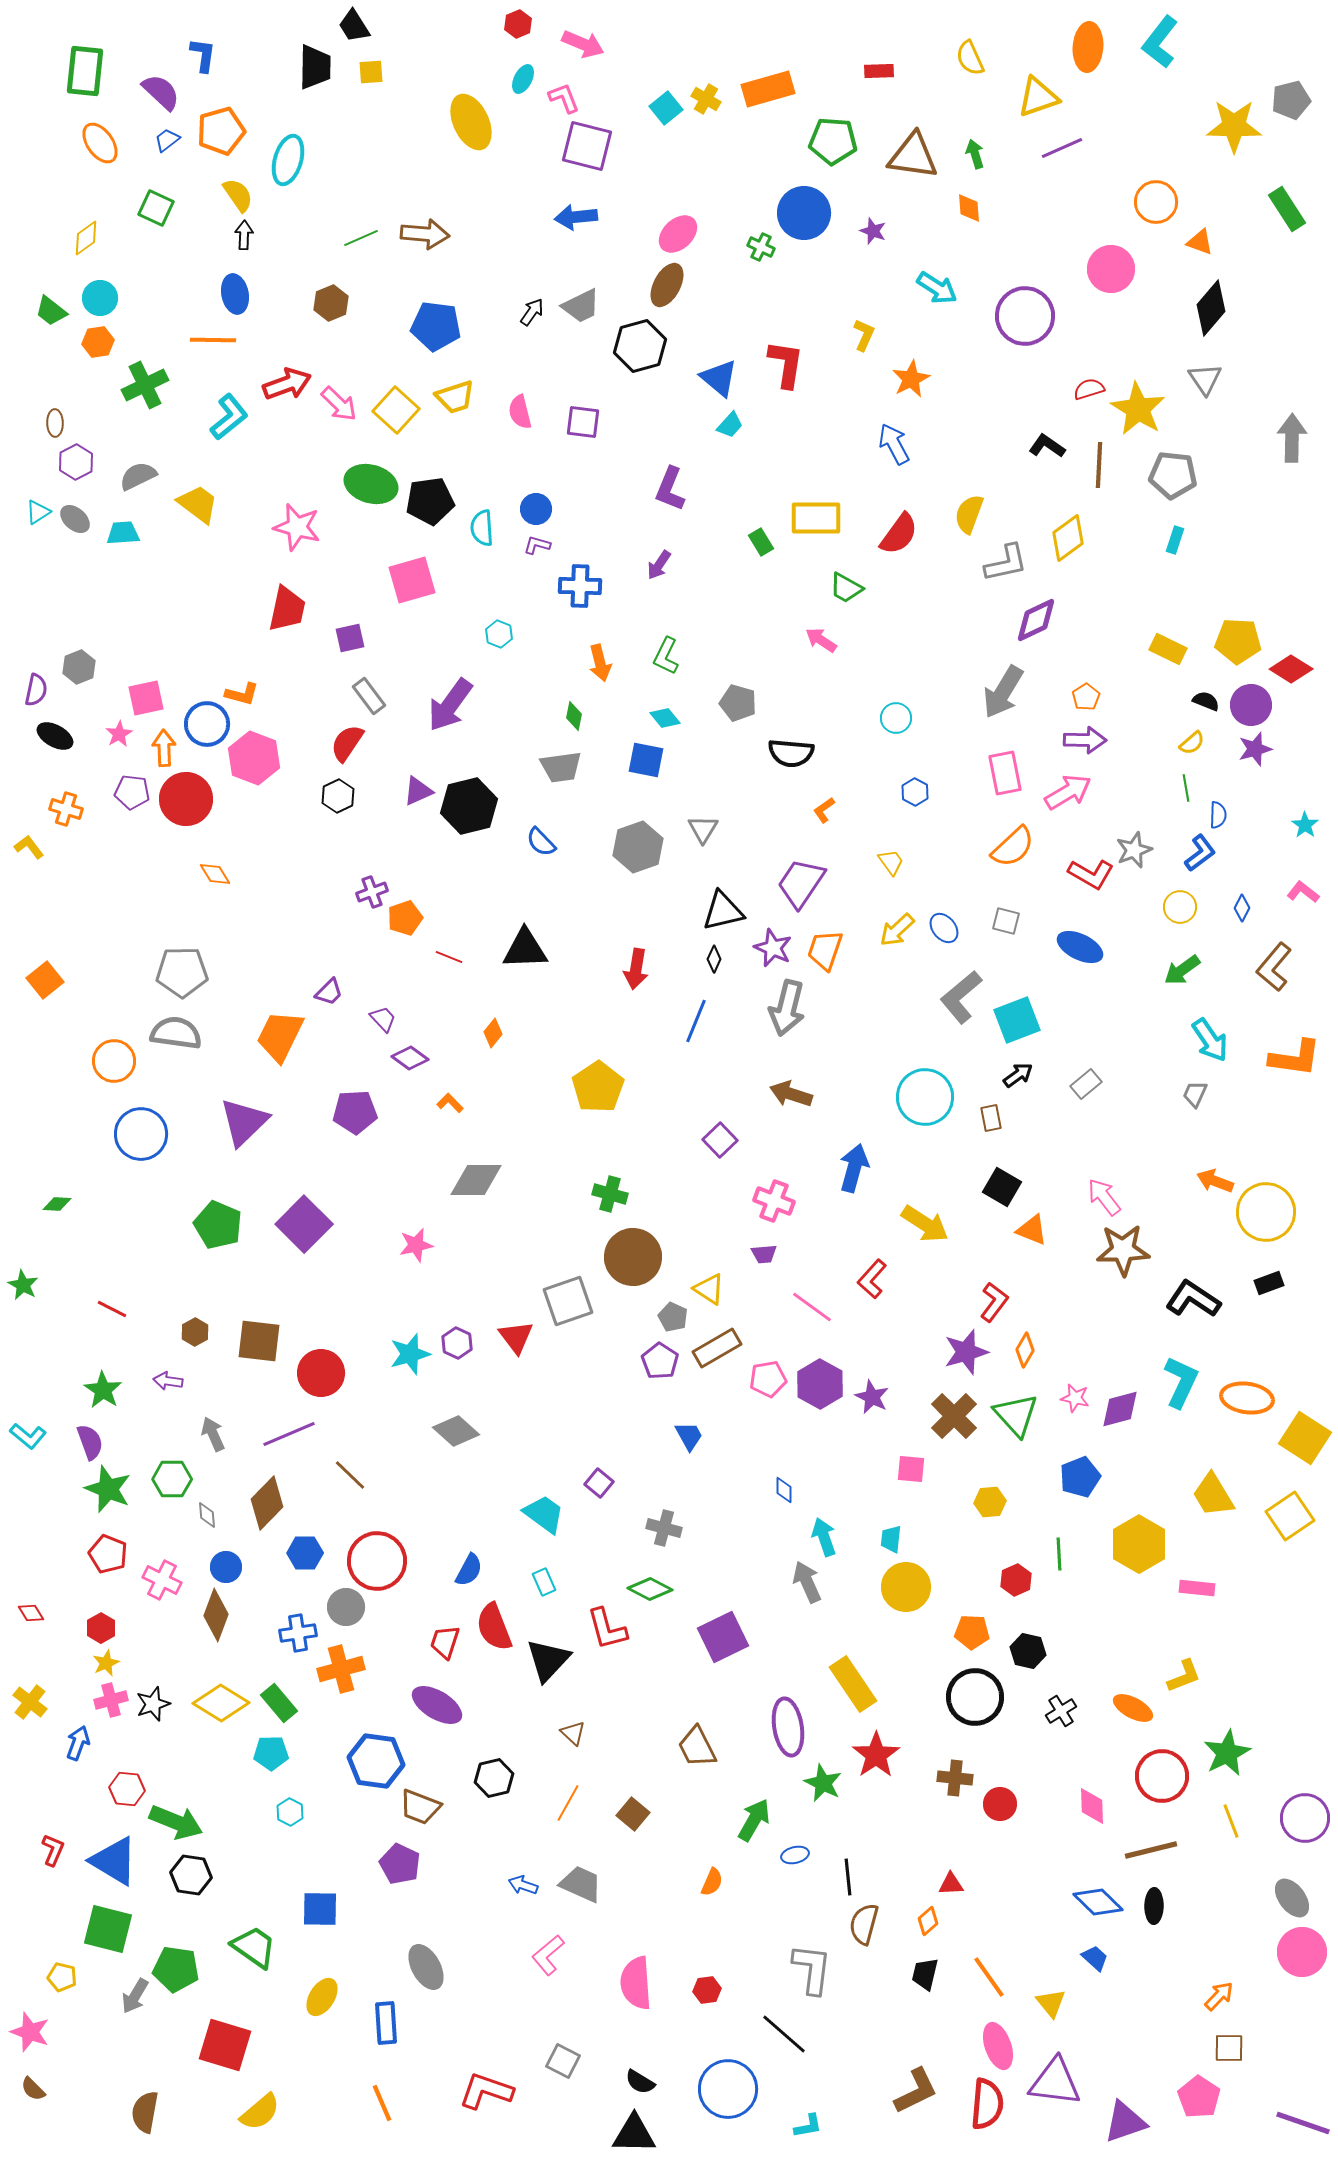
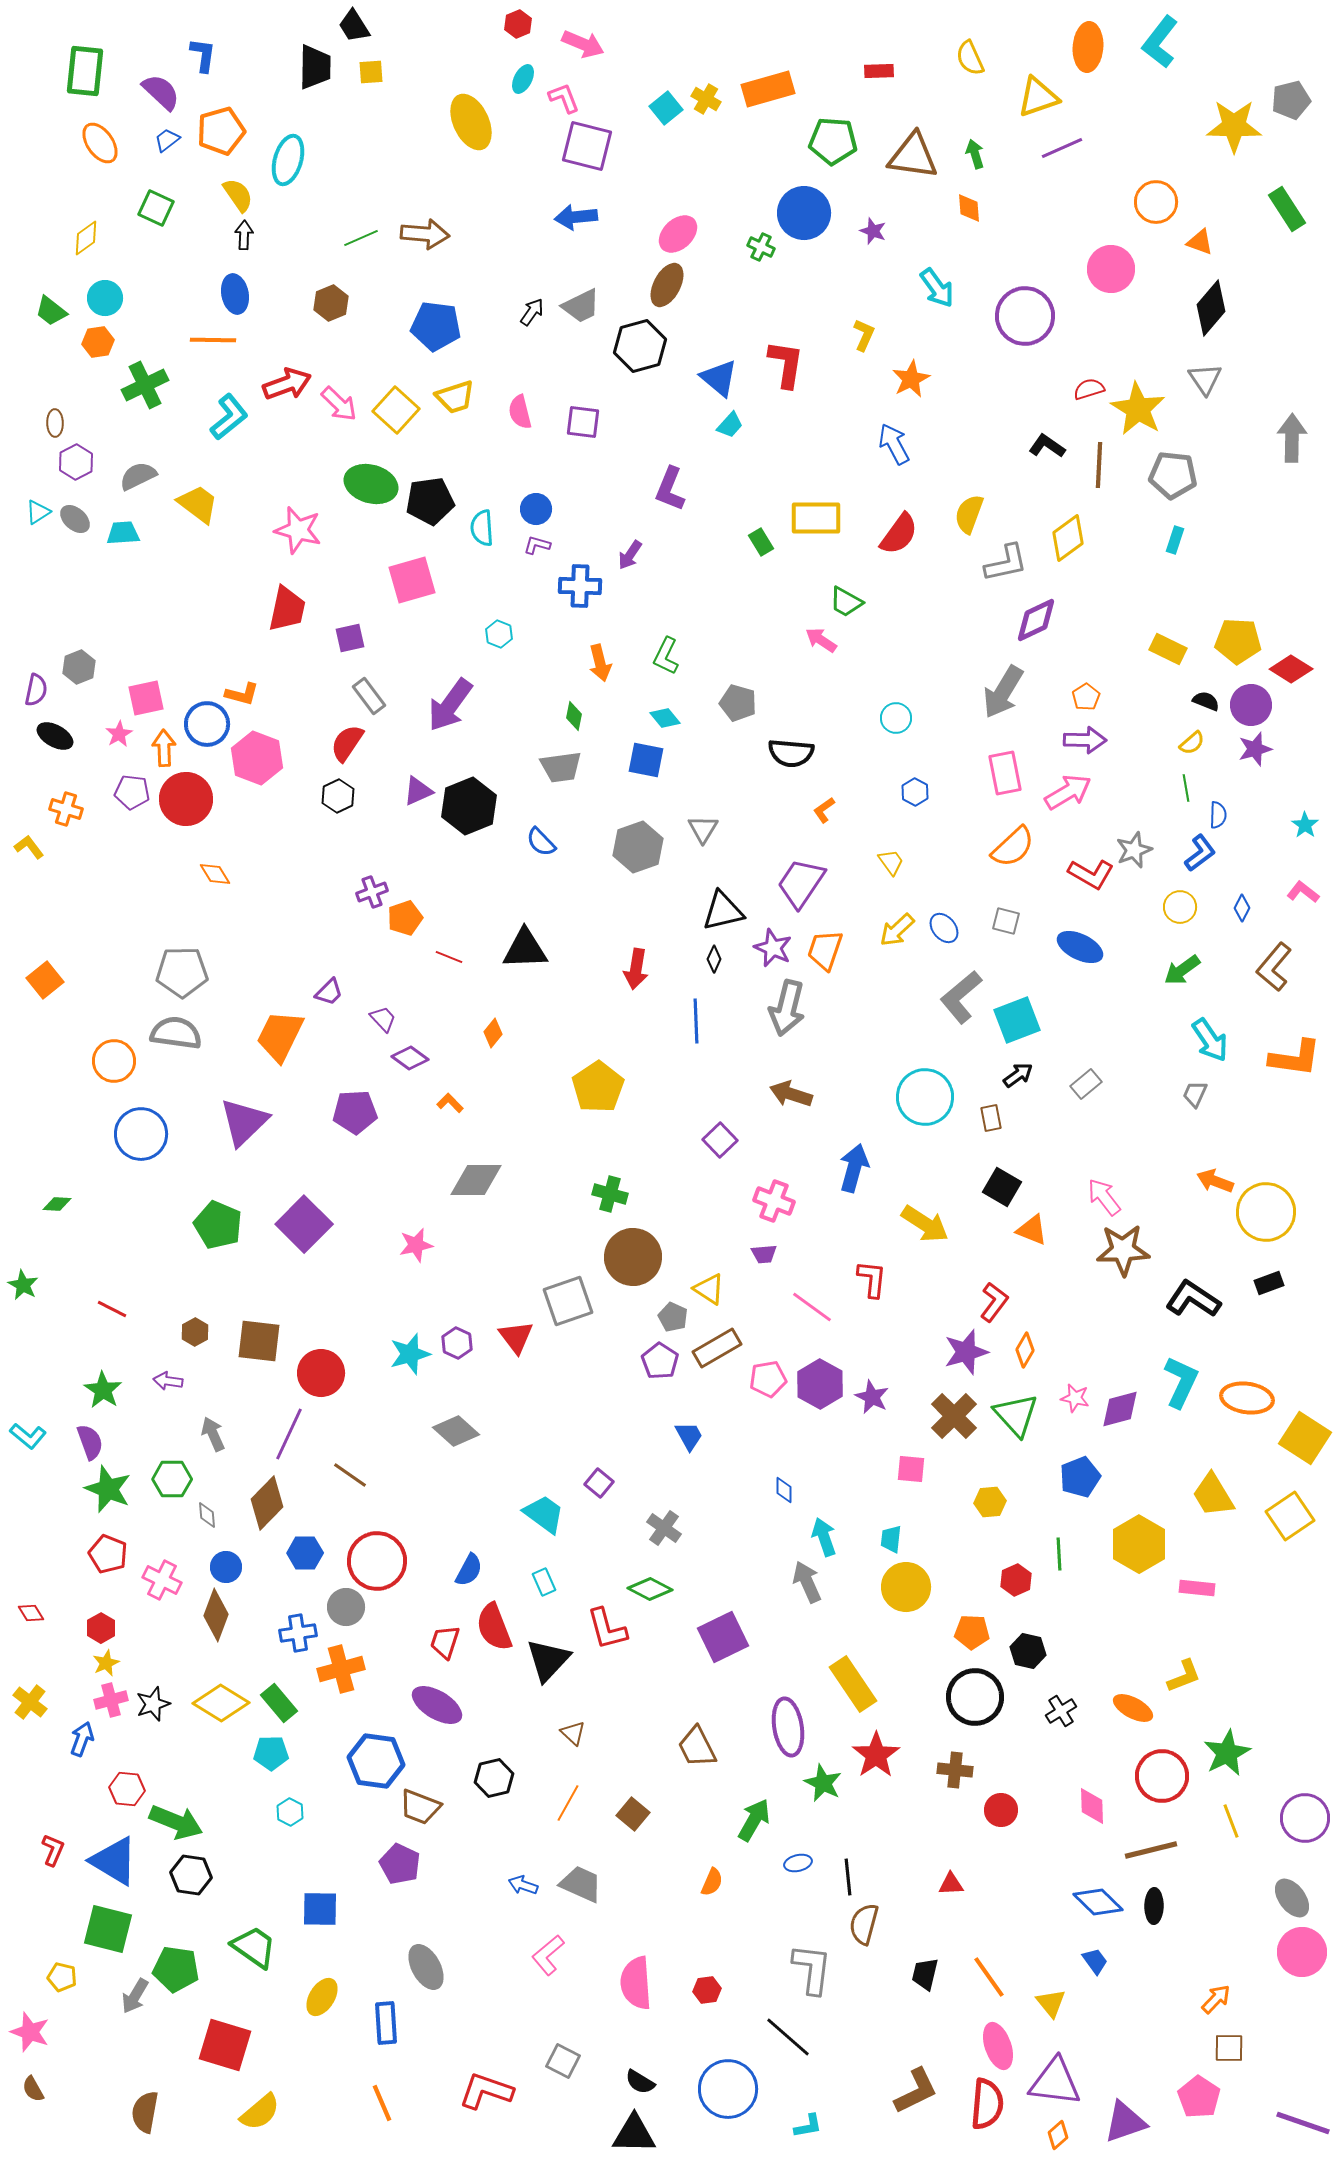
cyan arrow at (937, 288): rotated 21 degrees clockwise
cyan circle at (100, 298): moved 5 px right
pink star at (297, 527): moved 1 px right, 3 px down
purple arrow at (659, 565): moved 29 px left, 10 px up
green trapezoid at (846, 588): moved 14 px down
pink hexagon at (254, 758): moved 3 px right
black hexagon at (469, 806): rotated 8 degrees counterclockwise
blue line at (696, 1021): rotated 24 degrees counterclockwise
red L-shape at (872, 1279): rotated 144 degrees clockwise
purple line at (289, 1434): rotated 42 degrees counterclockwise
brown line at (350, 1475): rotated 9 degrees counterclockwise
gray cross at (664, 1528): rotated 20 degrees clockwise
blue arrow at (78, 1743): moved 4 px right, 4 px up
brown cross at (955, 1778): moved 8 px up
red circle at (1000, 1804): moved 1 px right, 6 px down
blue ellipse at (795, 1855): moved 3 px right, 8 px down
orange diamond at (928, 1921): moved 130 px right, 214 px down
blue trapezoid at (1095, 1958): moved 3 px down; rotated 12 degrees clockwise
orange arrow at (1219, 1996): moved 3 px left, 3 px down
black line at (784, 2034): moved 4 px right, 3 px down
brown semicircle at (33, 2089): rotated 16 degrees clockwise
